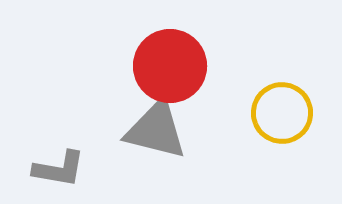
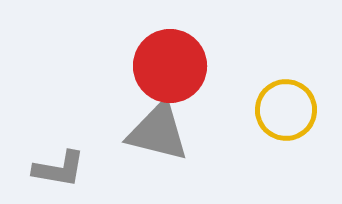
yellow circle: moved 4 px right, 3 px up
gray triangle: moved 2 px right, 2 px down
